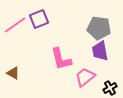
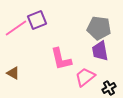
purple square: moved 2 px left, 1 px down
pink line: moved 1 px right, 3 px down
black cross: moved 1 px left
